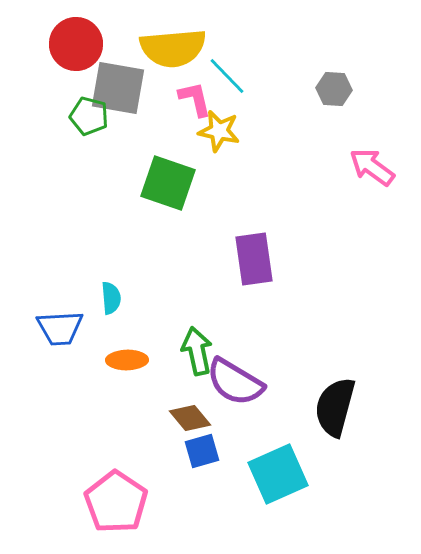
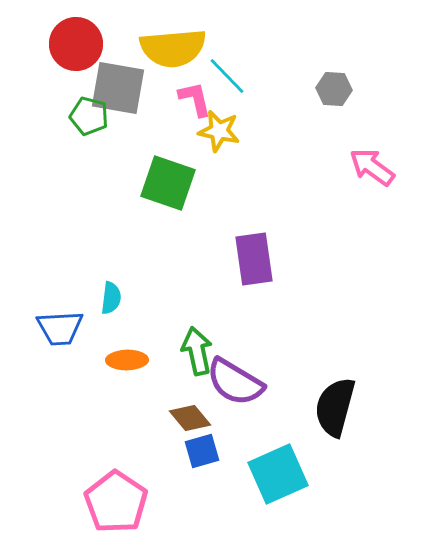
cyan semicircle: rotated 12 degrees clockwise
